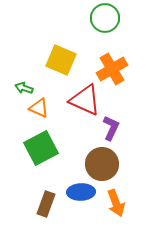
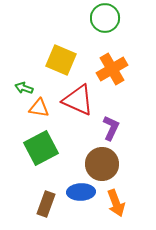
red triangle: moved 7 px left
orange triangle: rotated 15 degrees counterclockwise
